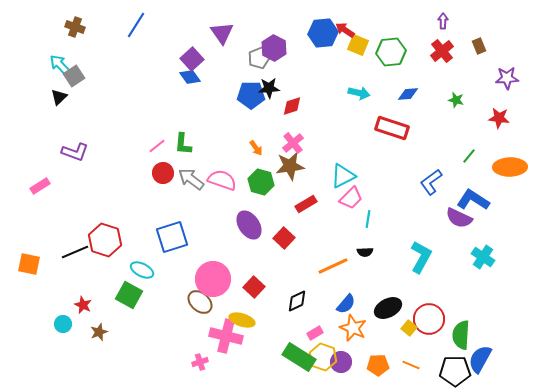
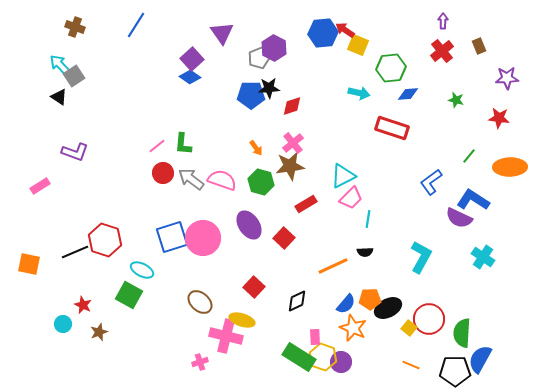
green hexagon at (391, 52): moved 16 px down
blue diamond at (190, 77): rotated 20 degrees counterclockwise
black triangle at (59, 97): rotated 42 degrees counterclockwise
pink circle at (213, 279): moved 10 px left, 41 px up
pink rectangle at (315, 333): moved 4 px down; rotated 63 degrees counterclockwise
green semicircle at (461, 335): moved 1 px right, 2 px up
orange pentagon at (378, 365): moved 8 px left, 66 px up
